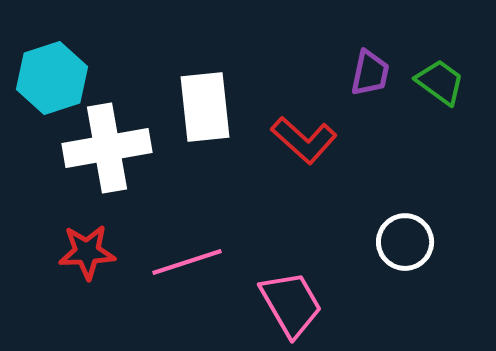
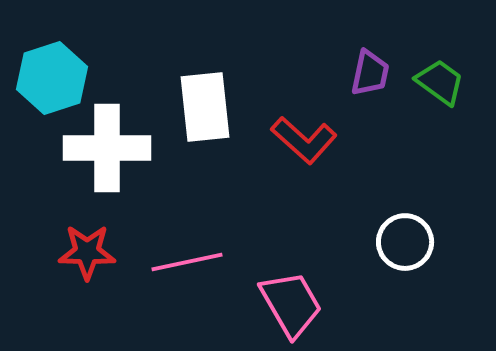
white cross: rotated 10 degrees clockwise
red star: rotated 4 degrees clockwise
pink line: rotated 6 degrees clockwise
